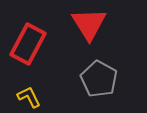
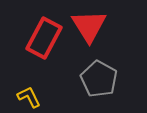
red triangle: moved 2 px down
red rectangle: moved 16 px right, 6 px up
